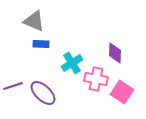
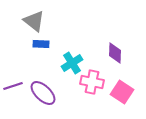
gray triangle: rotated 15 degrees clockwise
pink cross: moved 4 px left, 3 px down
